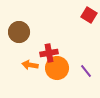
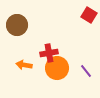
brown circle: moved 2 px left, 7 px up
orange arrow: moved 6 px left
